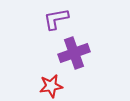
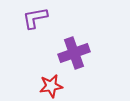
purple L-shape: moved 21 px left, 1 px up
